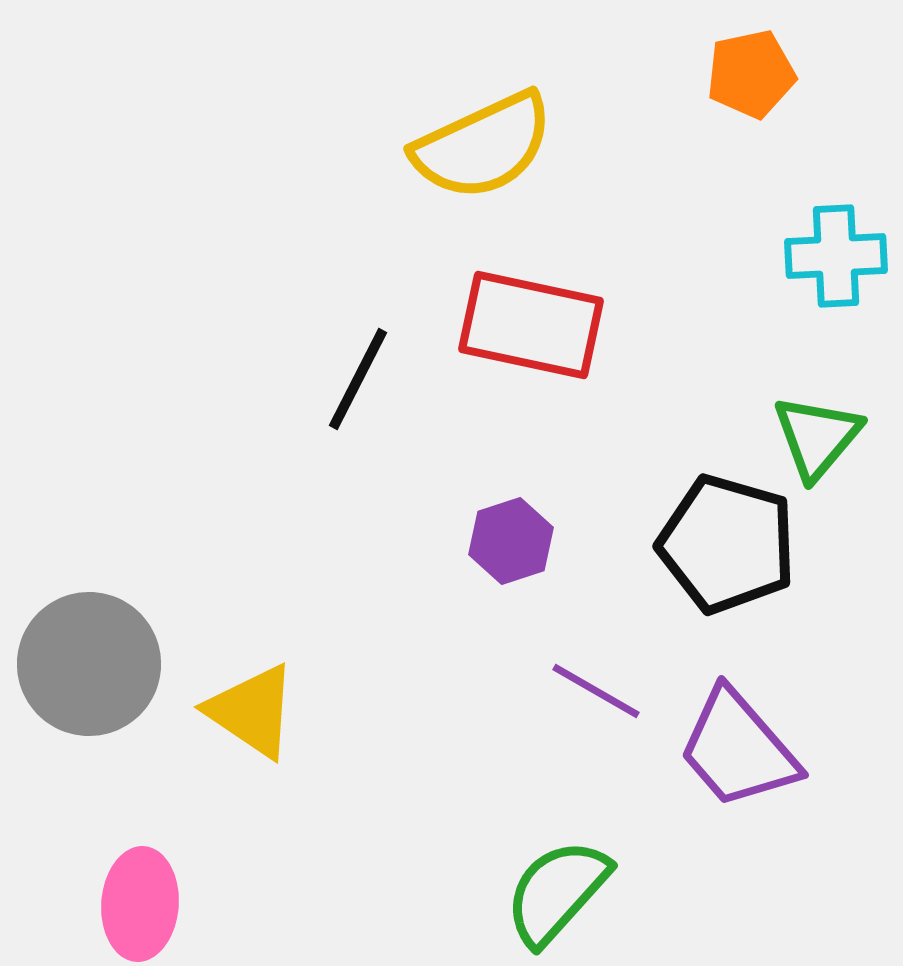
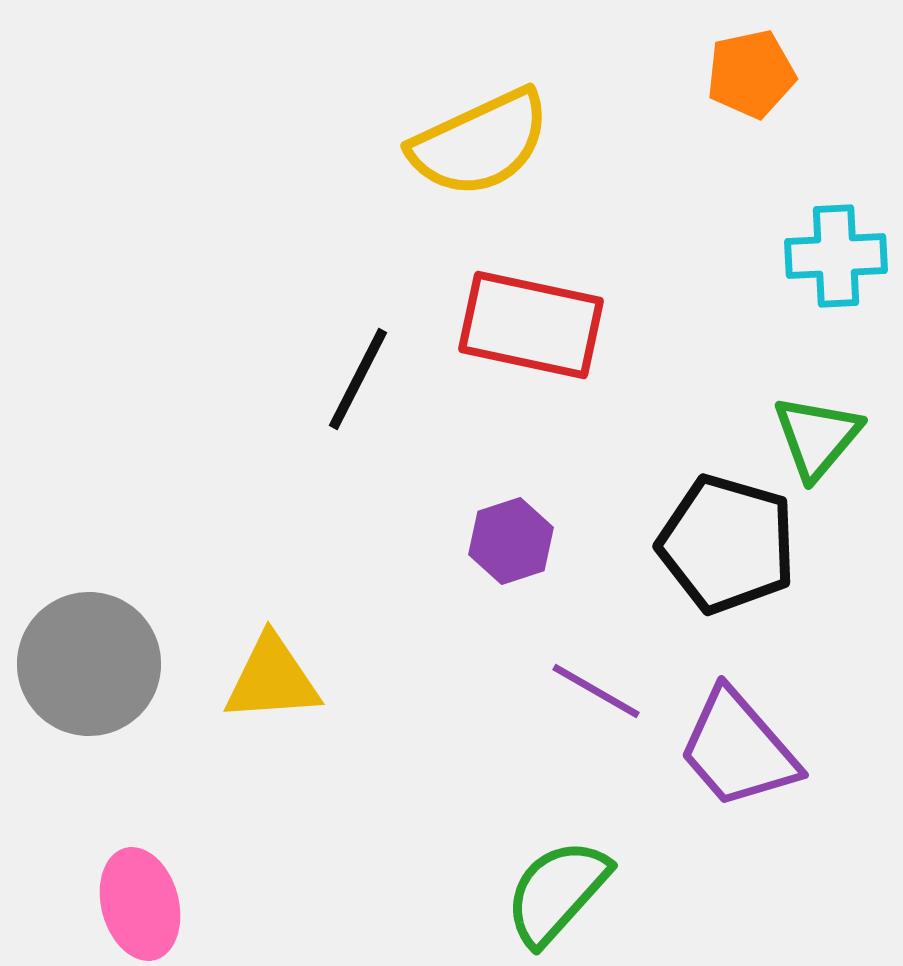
yellow semicircle: moved 3 px left, 3 px up
yellow triangle: moved 20 px right, 32 px up; rotated 38 degrees counterclockwise
pink ellipse: rotated 19 degrees counterclockwise
